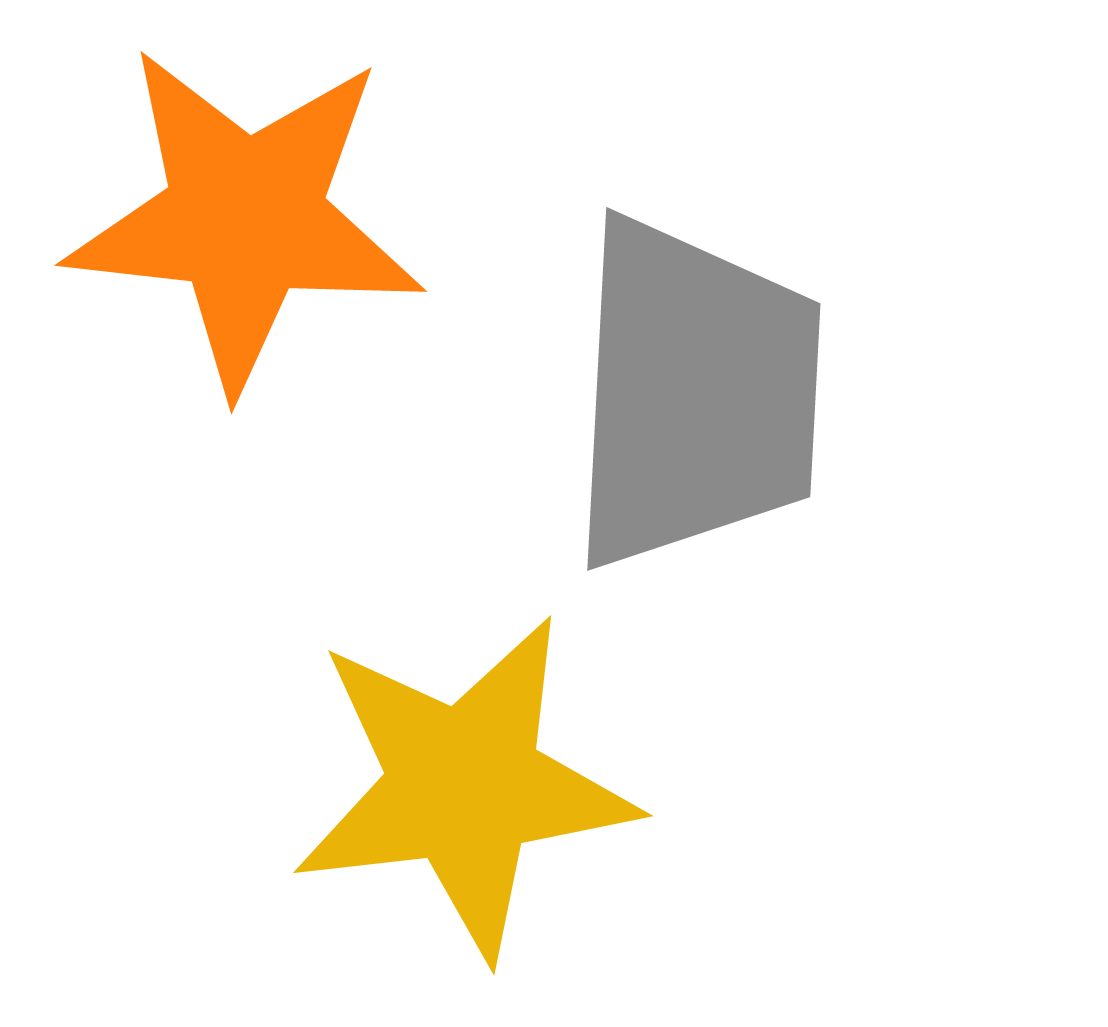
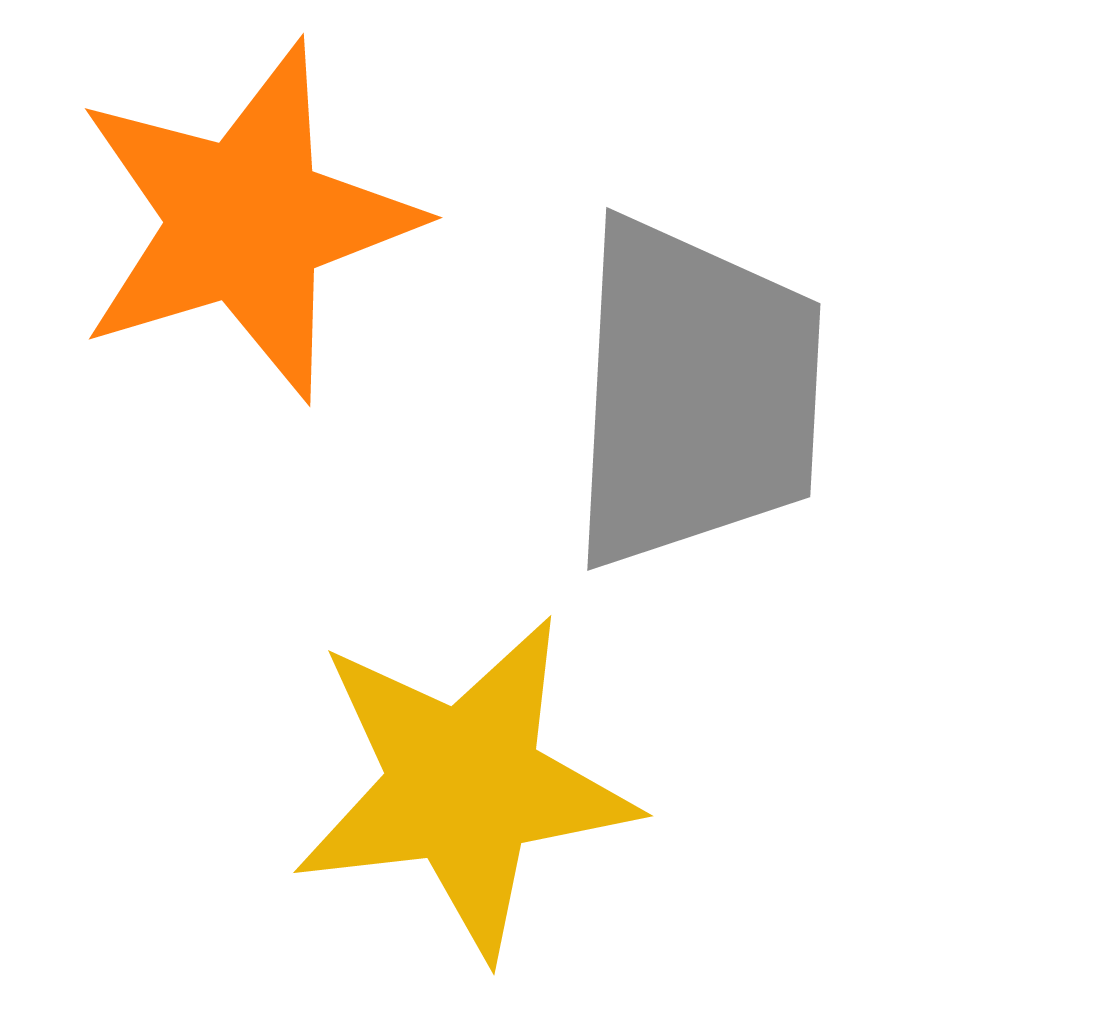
orange star: moved 1 px right, 3 px down; rotated 23 degrees counterclockwise
